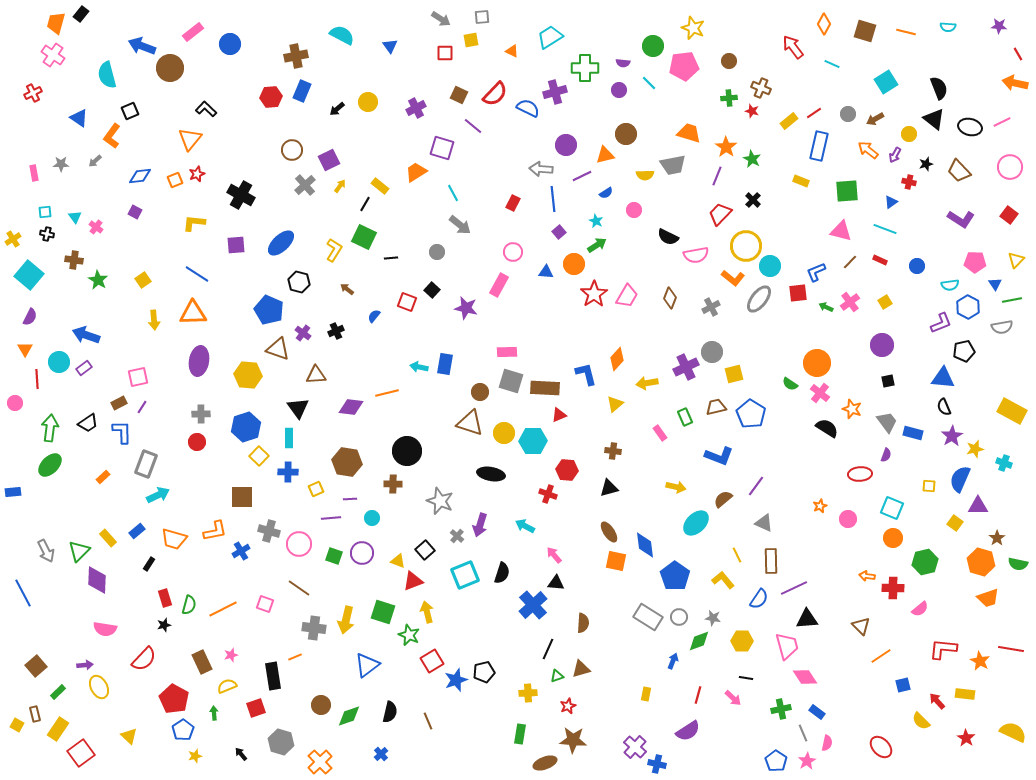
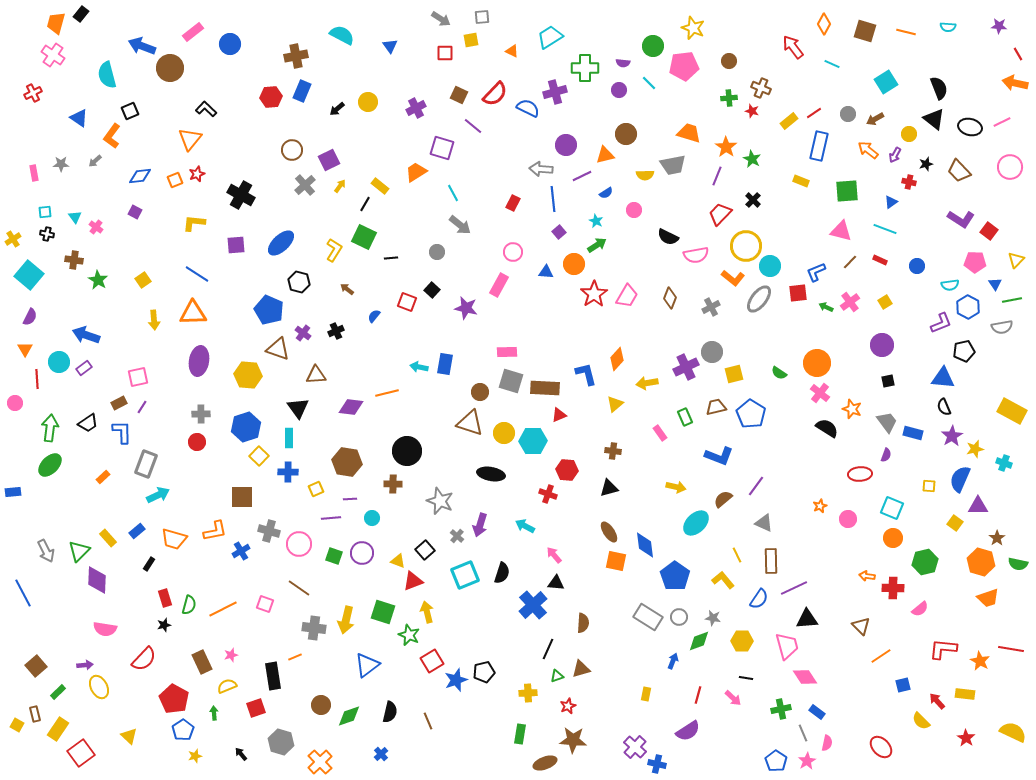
red square at (1009, 215): moved 20 px left, 16 px down
green semicircle at (790, 384): moved 11 px left, 11 px up
